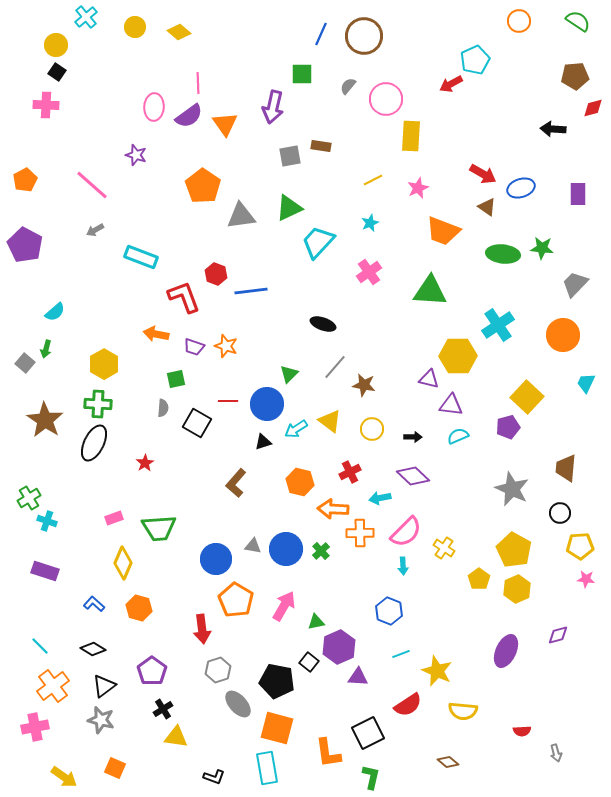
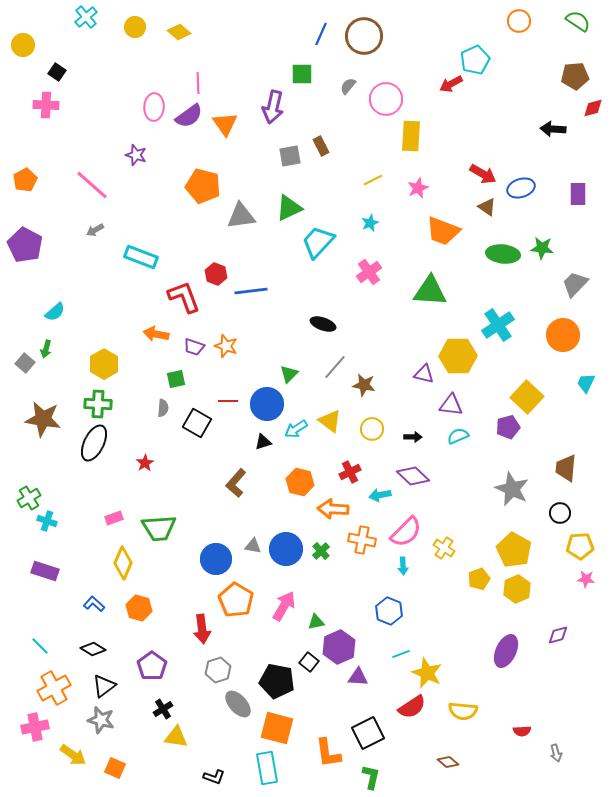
yellow circle at (56, 45): moved 33 px left
brown rectangle at (321, 146): rotated 54 degrees clockwise
orange pentagon at (203, 186): rotated 20 degrees counterclockwise
purple triangle at (429, 379): moved 5 px left, 5 px up
brown star at (45, 420): moved 2 px left, 1 px up; rotated 24 degrees counterclockwise
cyan arrow at (380, 498): moved 3 px up
orange cross at (360, 533): moved 2 px right, 7 px down; rotated 12 degrees clockwise
yellow pentagon at (479, 579): rotated 15 degrees clockwise
purple pentagon at (152, 671): moved 5 px up
yellow star at (437, 671): moved 10 px left, 2 px down
orange cross at (53, 686): moved 1 px right, 2 px down; rotated 8 degrees clockwise
red semicircle at (408, 705): moved 4 px right, 2 px down
yellow arrow at (64, 777): moved 9 px right, 22 px up
